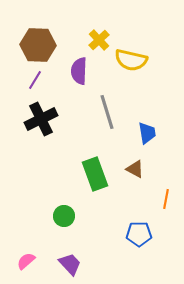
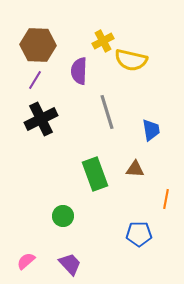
yellow cross: moved 4 px right, 1 px down; rotated 15 degrees clockwise
blue trapezoid: moved 4 px right, 3 px up
brown triangle: rotated 24 degrees counterclockwise
green circle: moved 1 px left
